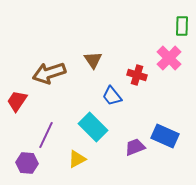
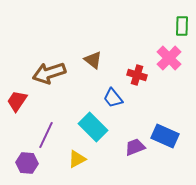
brown triangle: rotated 18 degrees counterclockwise
blue trapezoid: moved 1 px right, 2 px down
